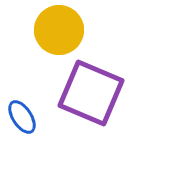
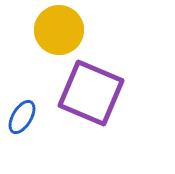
blue ellipse: rotated 64 degrees clockwise
